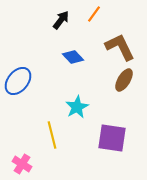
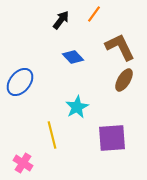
blue ellipse: moved 2 px right, 1 px down
purple square: rotated 12 degrees counterclockwise
pink cross: moved 1 px right, 1 px up
